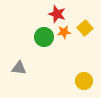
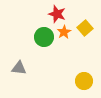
orange star: rotated 24 degrees counterclockwise
